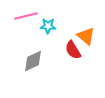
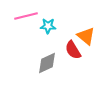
gray diamond: moved 14 px right, 2 px down
